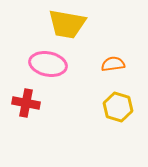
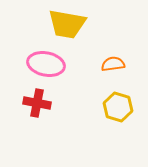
pink ellipse: moved 2 px left
red cross: moved 11 px right
